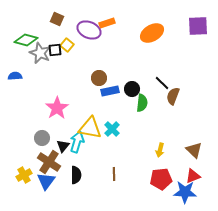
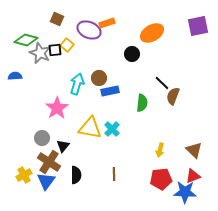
purple square: rotated 10 degrees counterclockwise
black circle: moved 35 px up
cyan arrow: moved 58 px up
